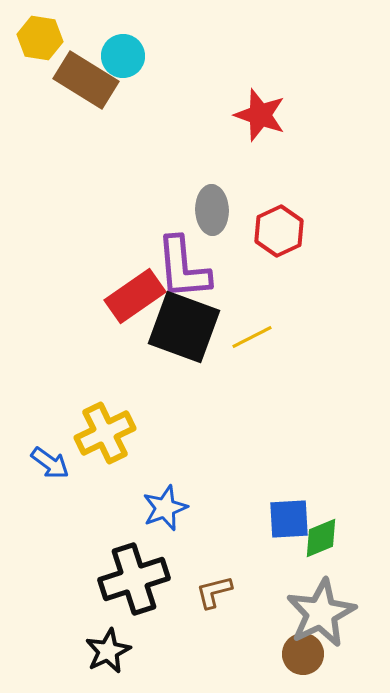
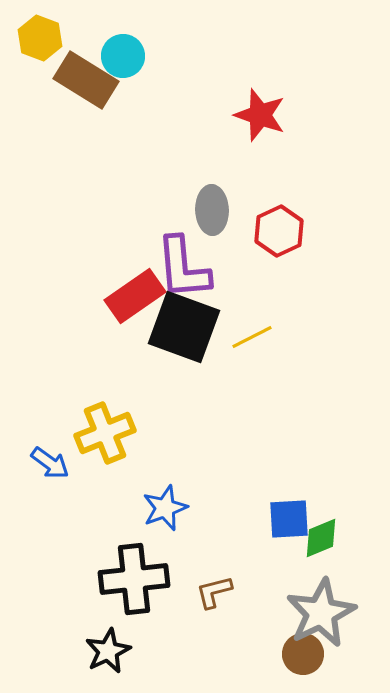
yellow hexagon: rotated 12 degrees clockwise
yellow cross: rotated 4 degrees clockwise
black cross: rotated 12 degrees clockwise
